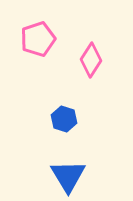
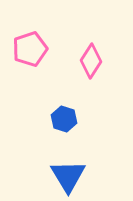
pink pentagon: moved 8 px left, 10 px down
pink diamond: moved 1 px down
